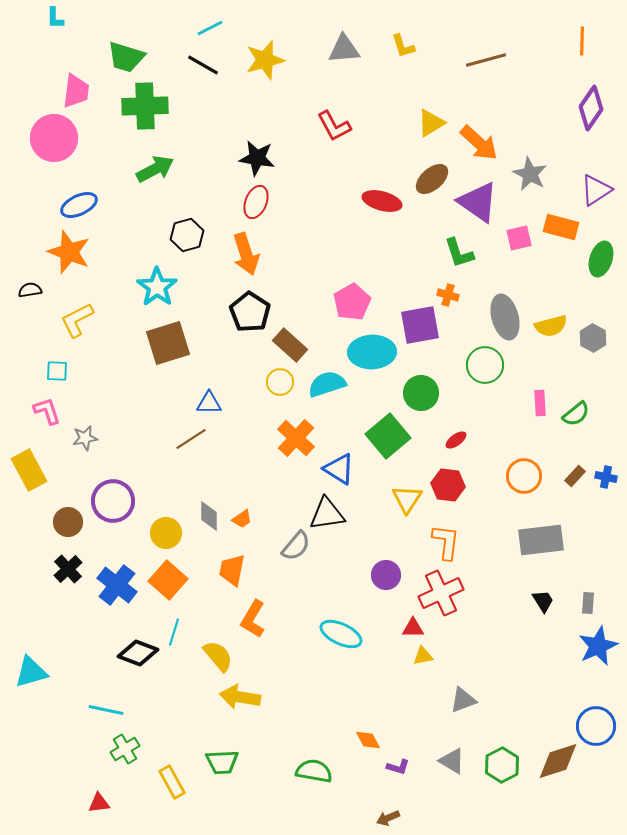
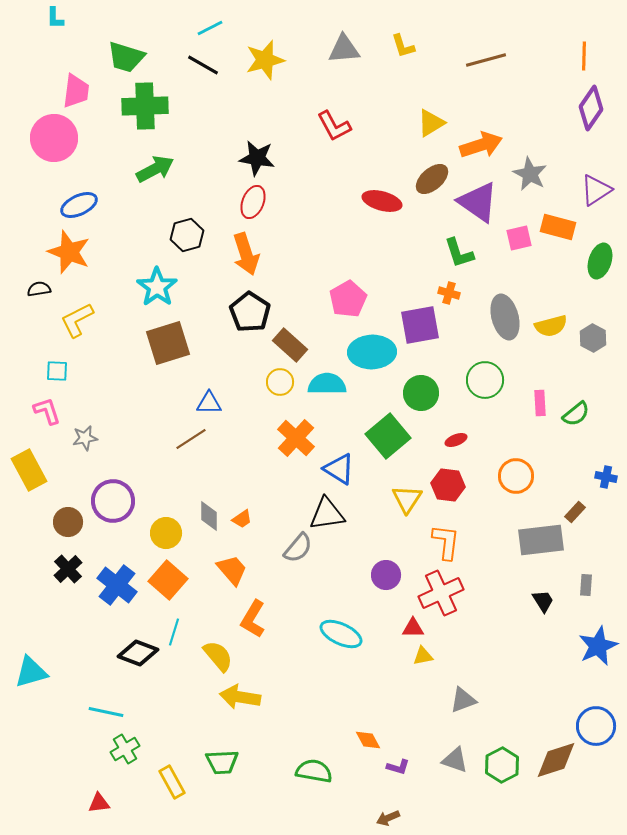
orange line at (582, 41): moved 2 px right, 15 px down
orange arrow at (479, 143): moved 2 px right, 2 px down; rotated 60 degrees counterclockwise
red ellipse at (256, 202): moved 3 px left
orange rectangle at (561, 227): moved 3 px left
green ellipse at (601, 259): moved 1 px left, 2 px down
black semicircle at (30, 290): moved 9 px right, 1 px up
orange cross at (448, 295): moved 1 px right, 2 px up
pink pentagon at (352, 302): moved 4 px left, 3 px up
green circle at (485, 365): moved 15 px down
cyan semicircle at (327, 384): rotated 18 degrees clockwise
red ellipse at (456, 440): rotated 15 degrees clockwise
orange circle at (524, 476): moved 8 px left
brown rectangle at (575, 476): moved 36 px down
gray semicircle at (296, 546): moved 2 px right, 2 px down
orange trapezoid at (232, 570): rotated 128 degrees clockwise
gray rectangle at (588, 603): moved 2 px left, 18 px up
cyan line at (106, 710): moved 2 px down
gray triangle at (452, 761): moved 3 px right, 1 px up; rotated 12 degrees counterclockwise
brown diamond at (558, 761): moved 2 px left, 1 px up
